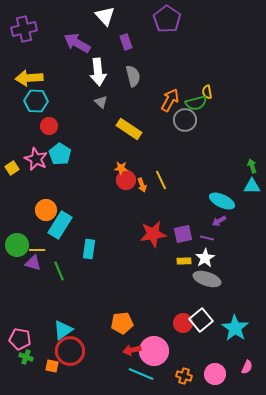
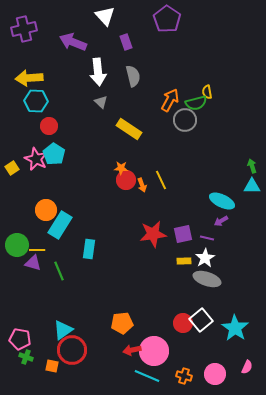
purple arrow at (77, 43): moved 4 px left, 1 px up; rotated 8 degrees counterclockwise
cyan pentagon at (60, 154): moved 6 px left
purple arrow at (219, 221): moved 2 px right
red circle at (70, 351): moved 2 px right, 1 px up
cyan line at (141, 374): moved 6 px right, 2 px down
